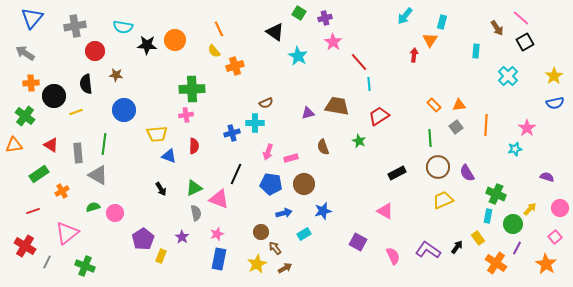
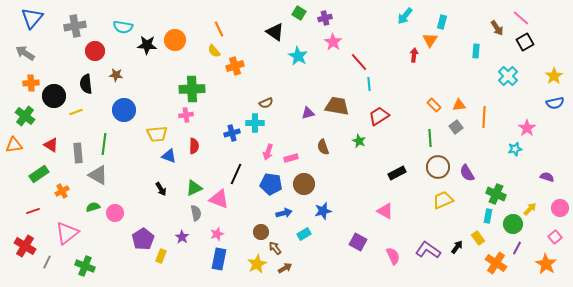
orange line at (486, 125): moved 2 px left, 8 px up
